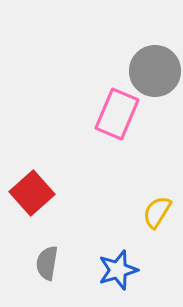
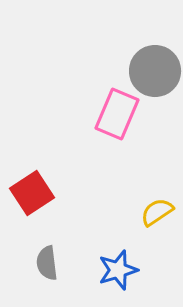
red square: rotated 9 degrees clockwise
yellow semicircle: rotated 24 degrees clockwise
gray semicircle: rotated 16 degrees counterclockwise
